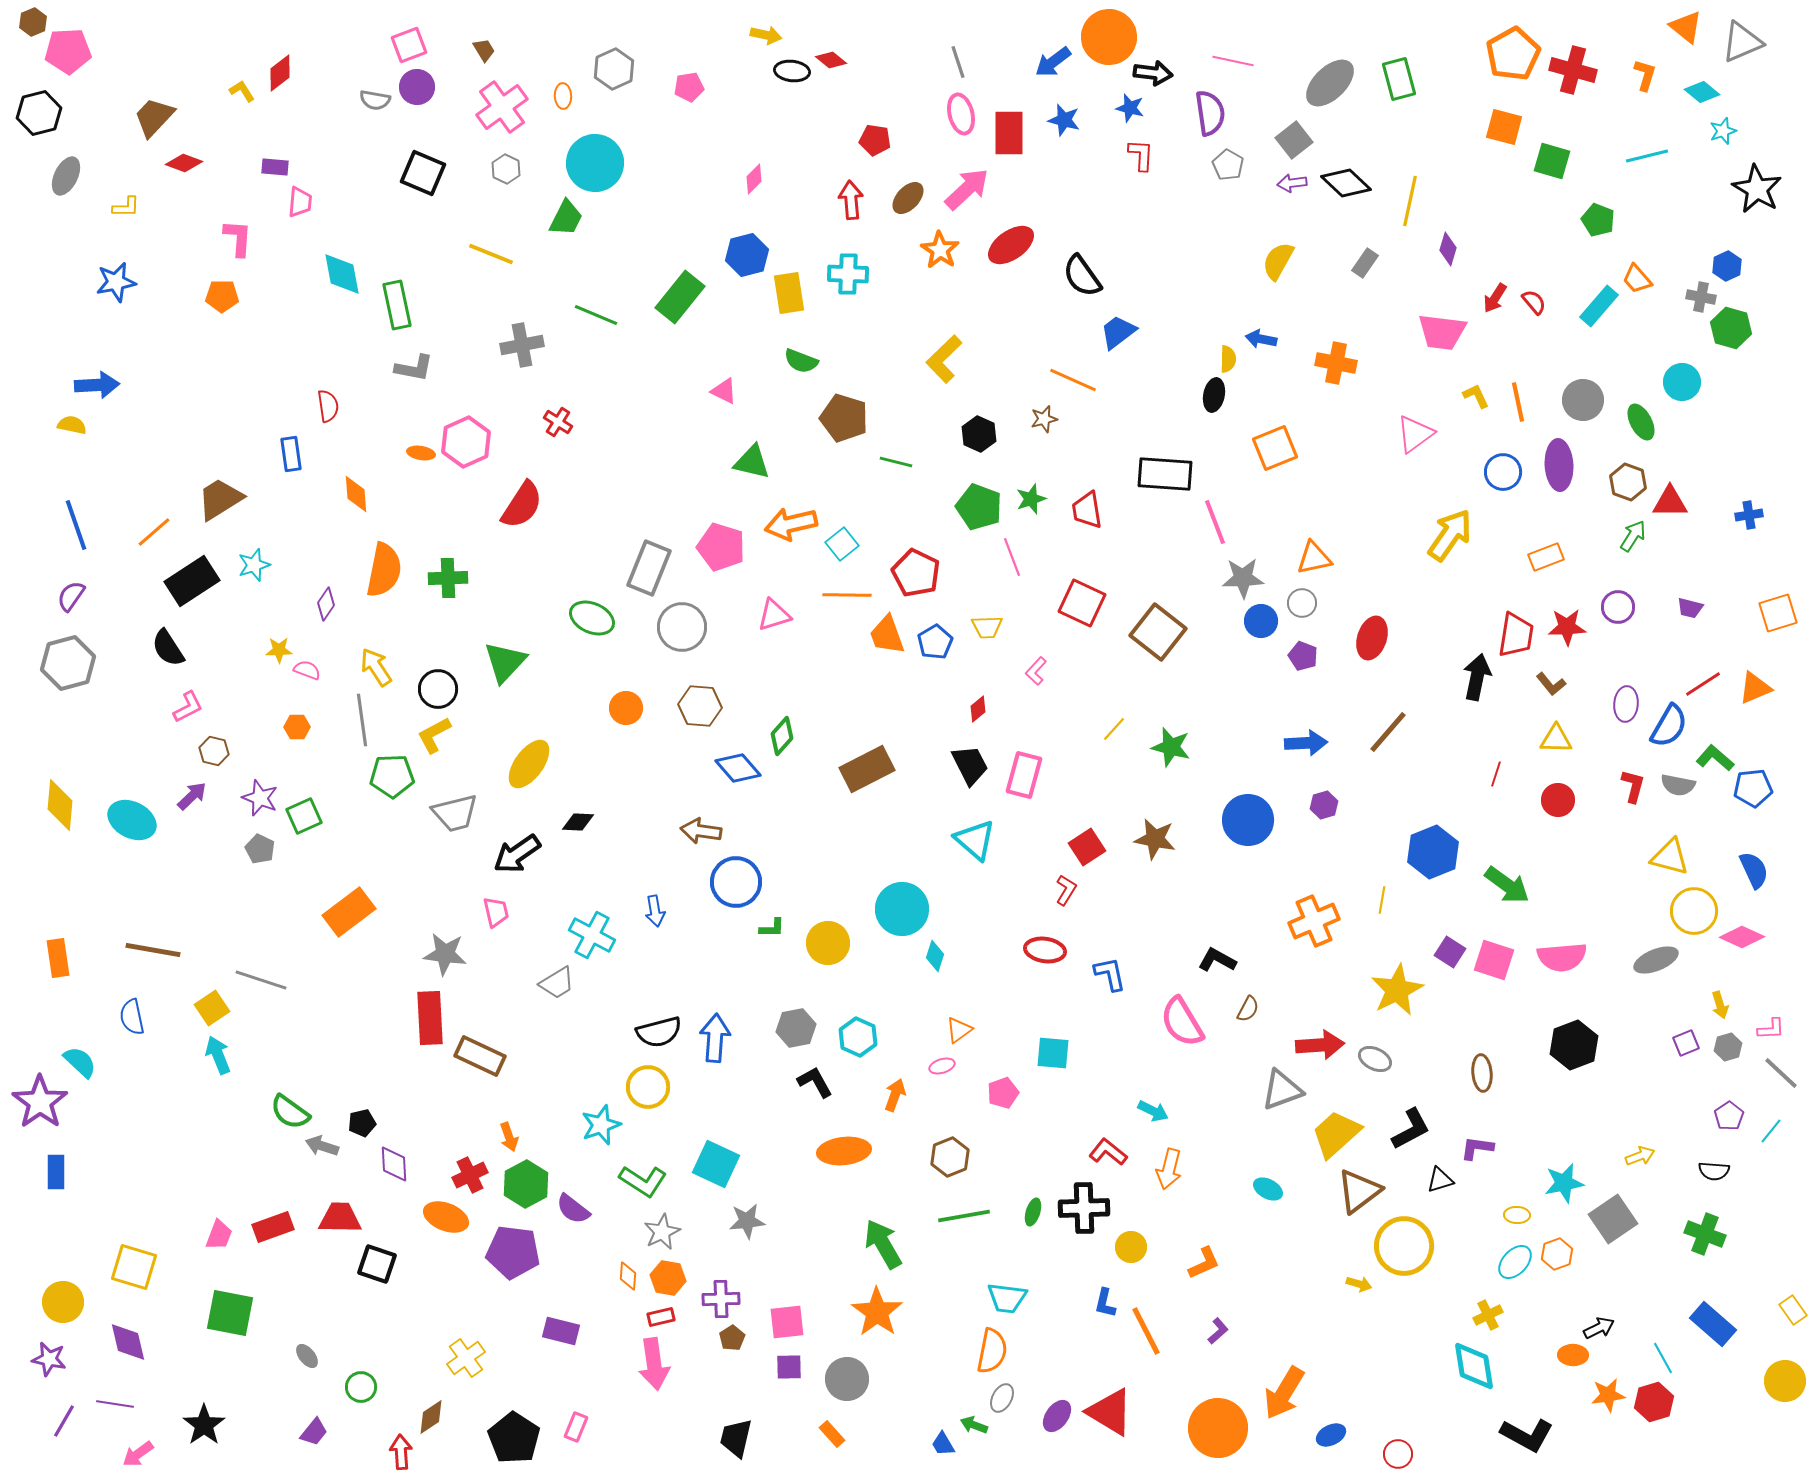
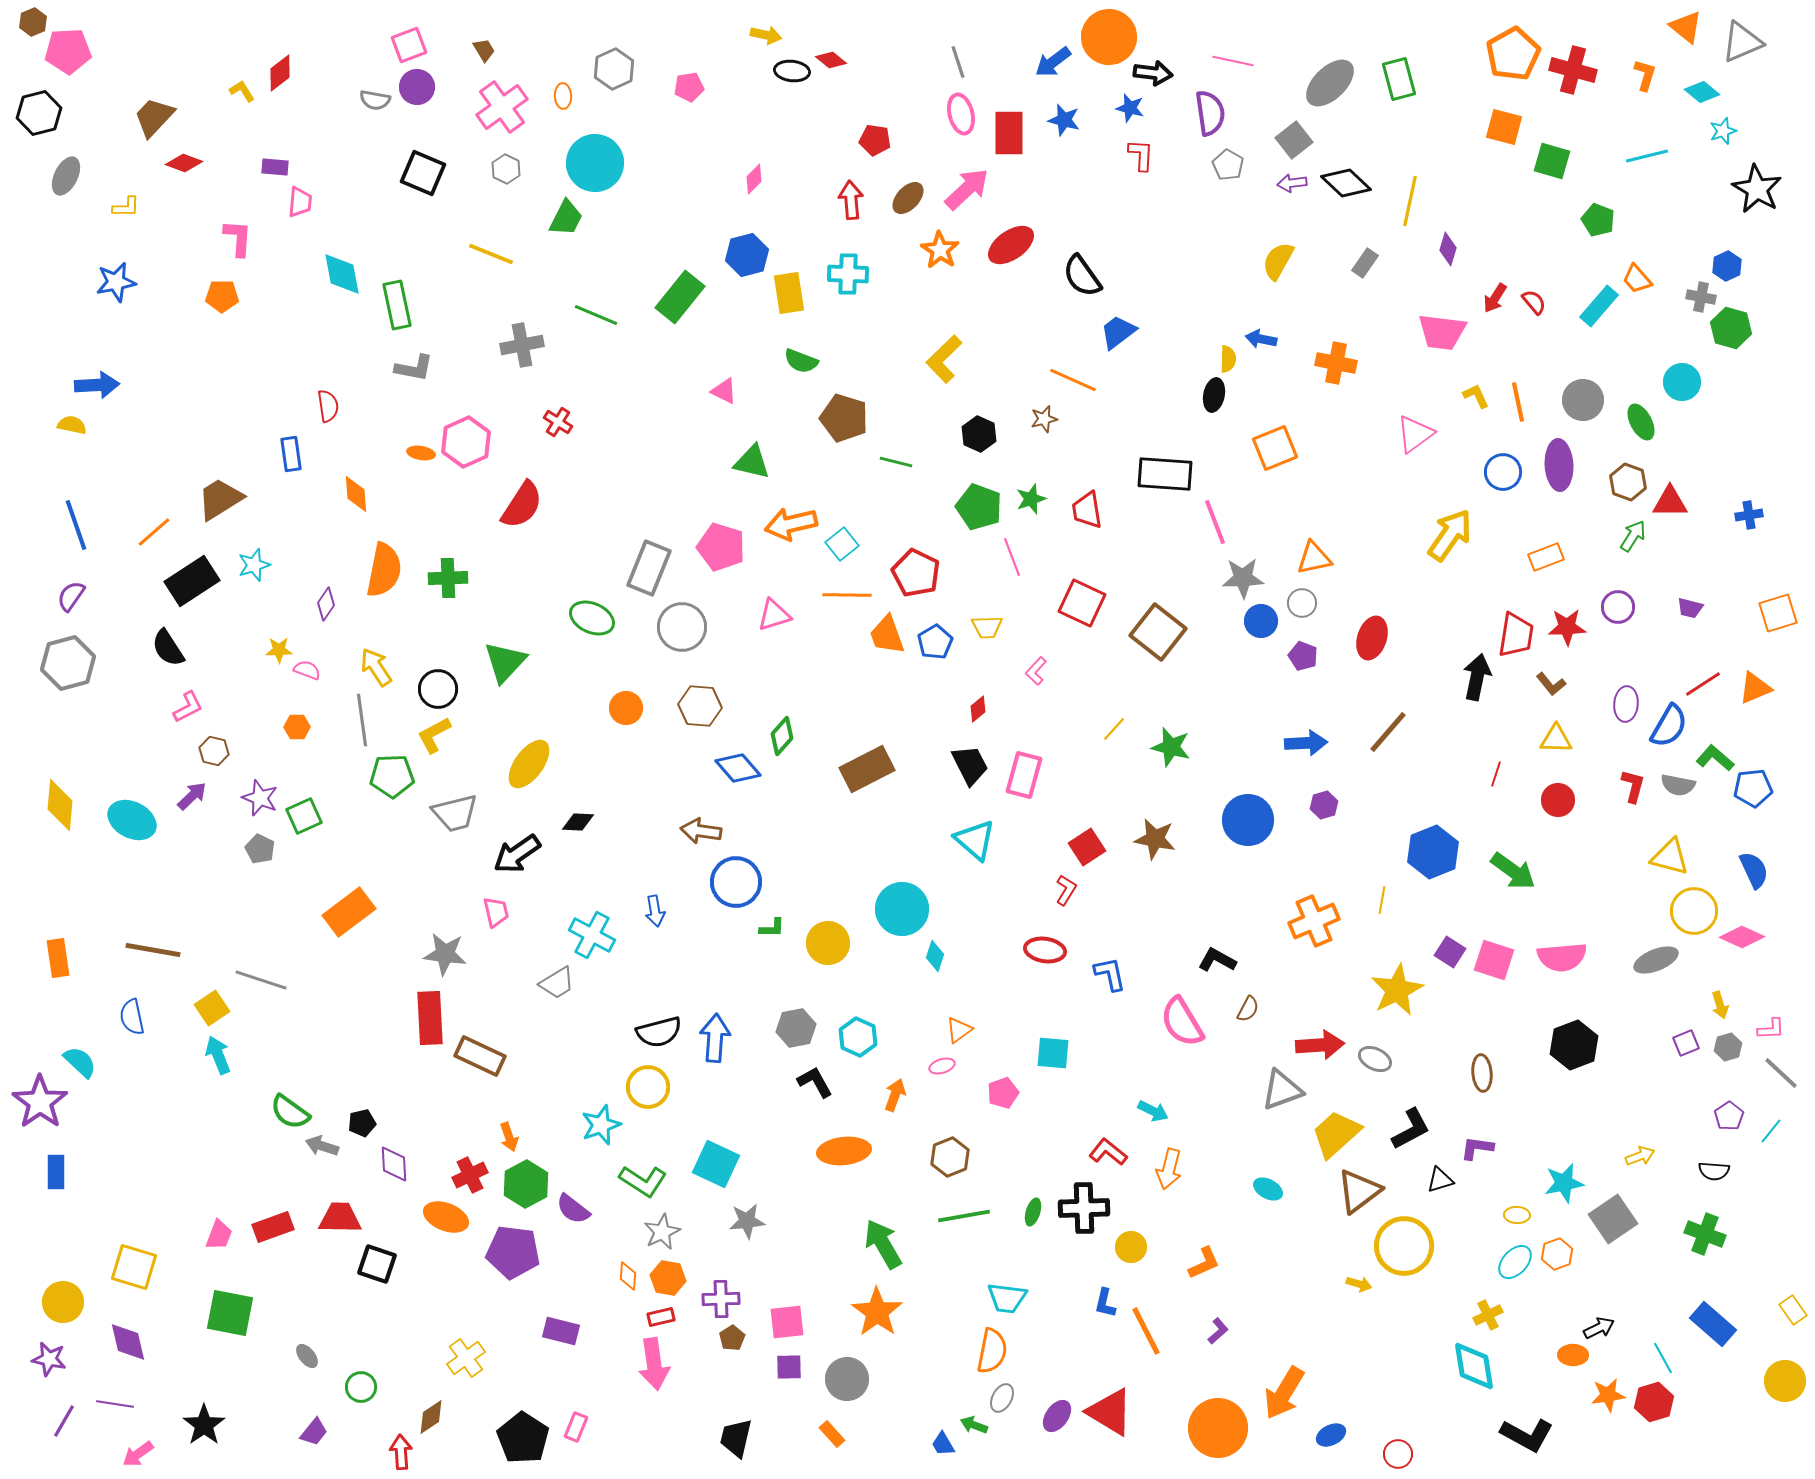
green arrow at (1507, 885): moved 6 px right, 14 px up
black pentagon at (514, 1438): moved 9 px right
